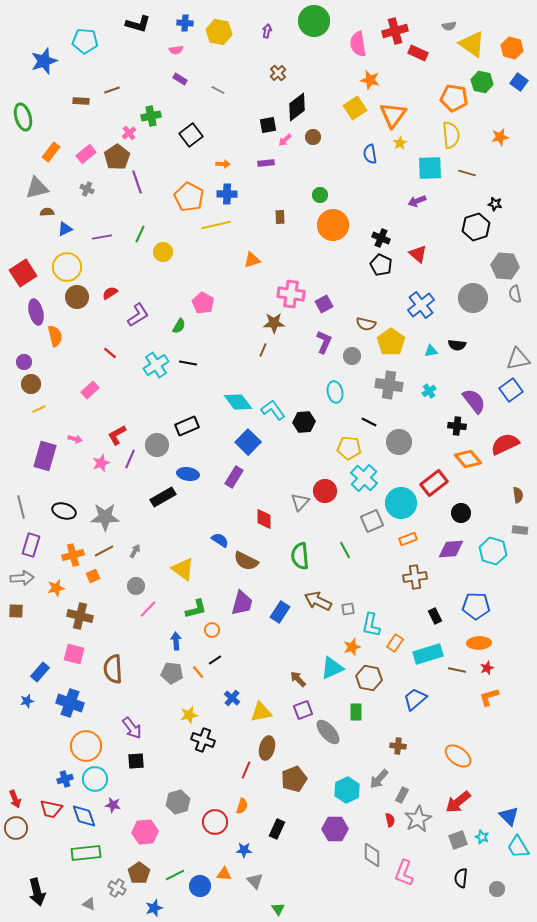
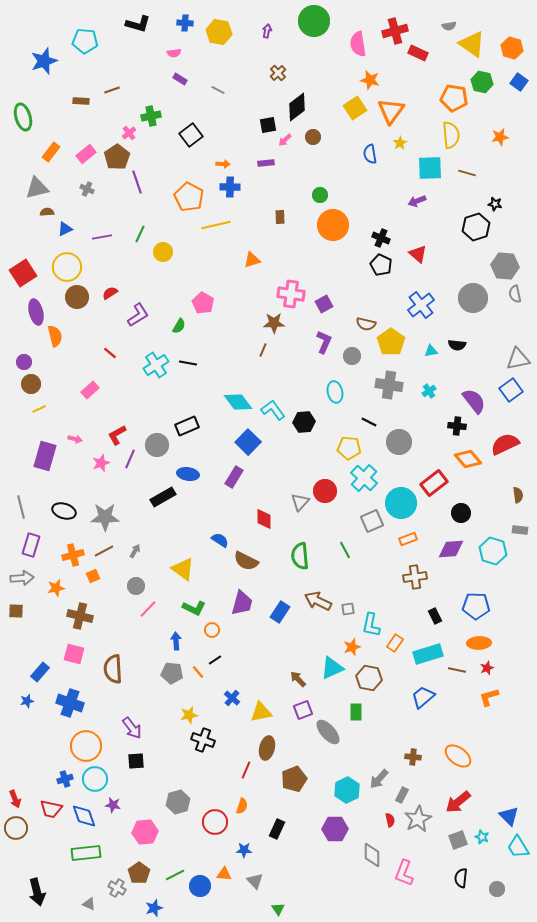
pink semicircle at (176, 50): moved 2 px left, 3 px down
orange triangle at (393, 115): moved 2 px left, 4 px up
blue cross at (227, 194): moved 3 px right, 7 px up
green L-shape at (196, 609): moved 2 px left, 1 px up; rotated 40 degrees clockwise
blue trapezoid at (415, 699): moved 8 px right, 2 px up
brown cross at (398, 746): moved 15 px right, 11 px down
